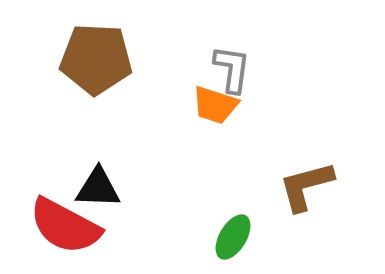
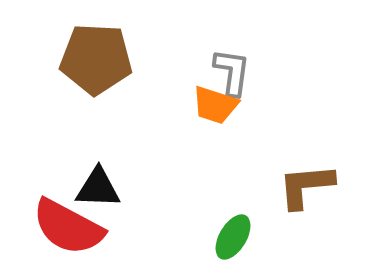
gray L-shape: moved 3 px down
brown L-shape: rotated 10 degrees clockwise
red semicircle: moved 3 px right, 1 px down
